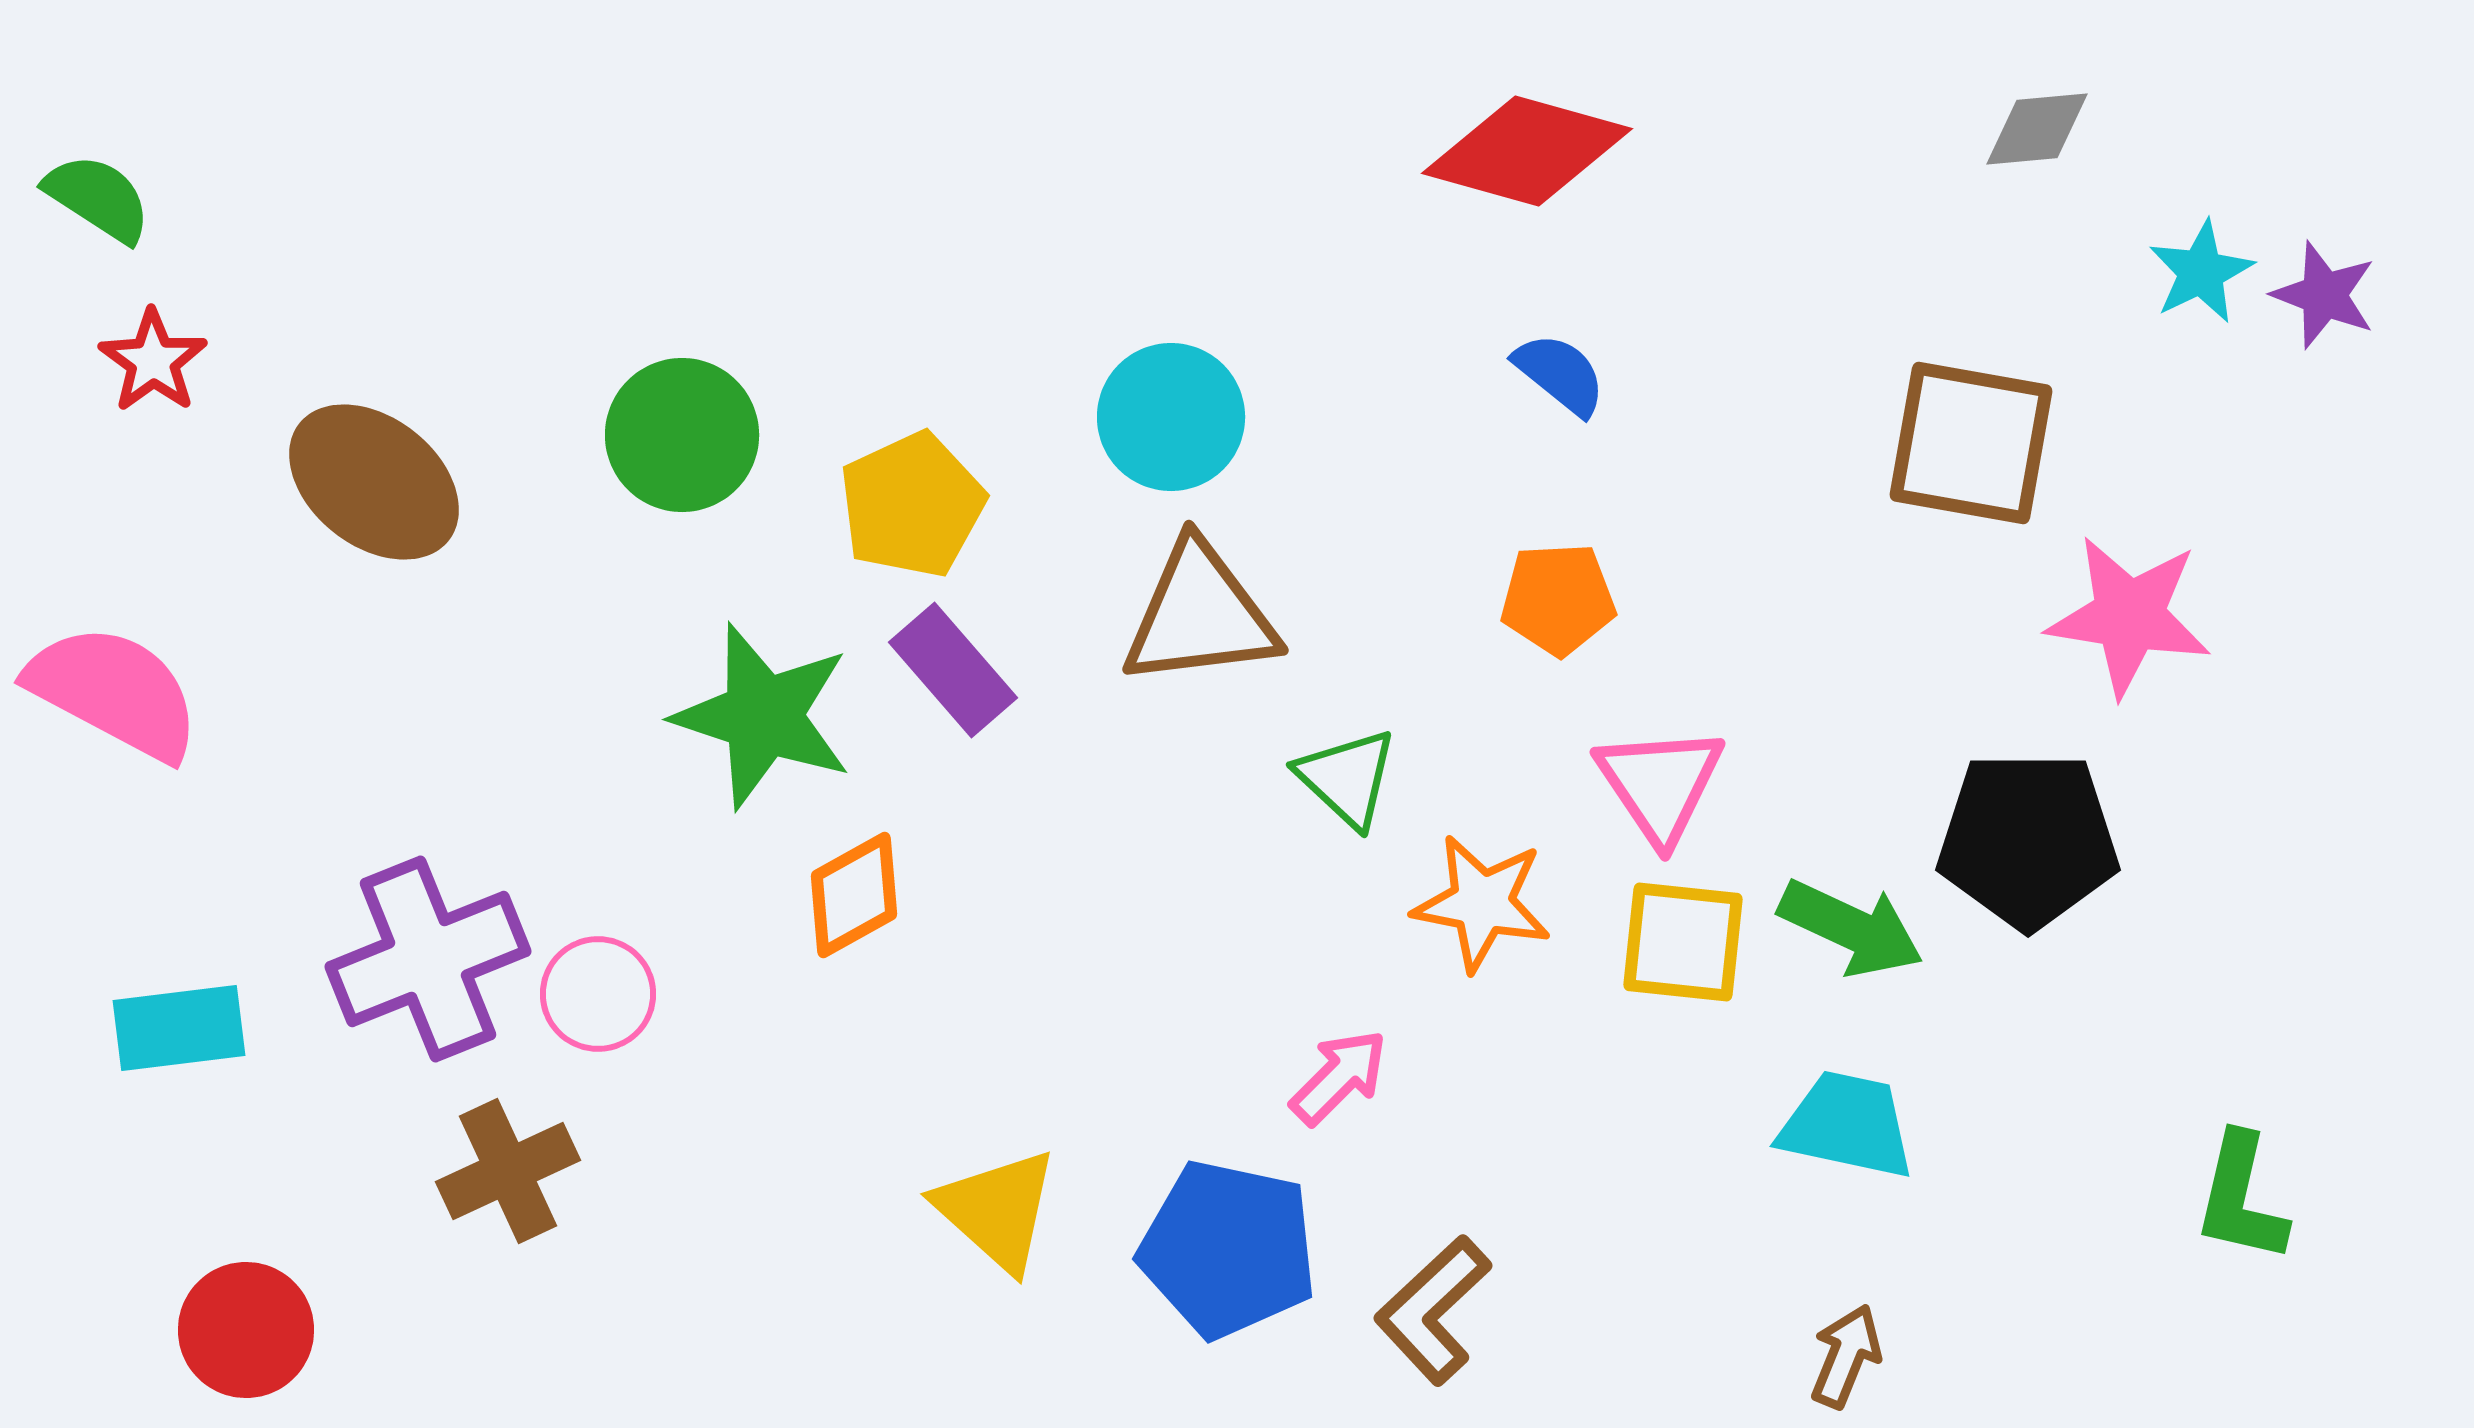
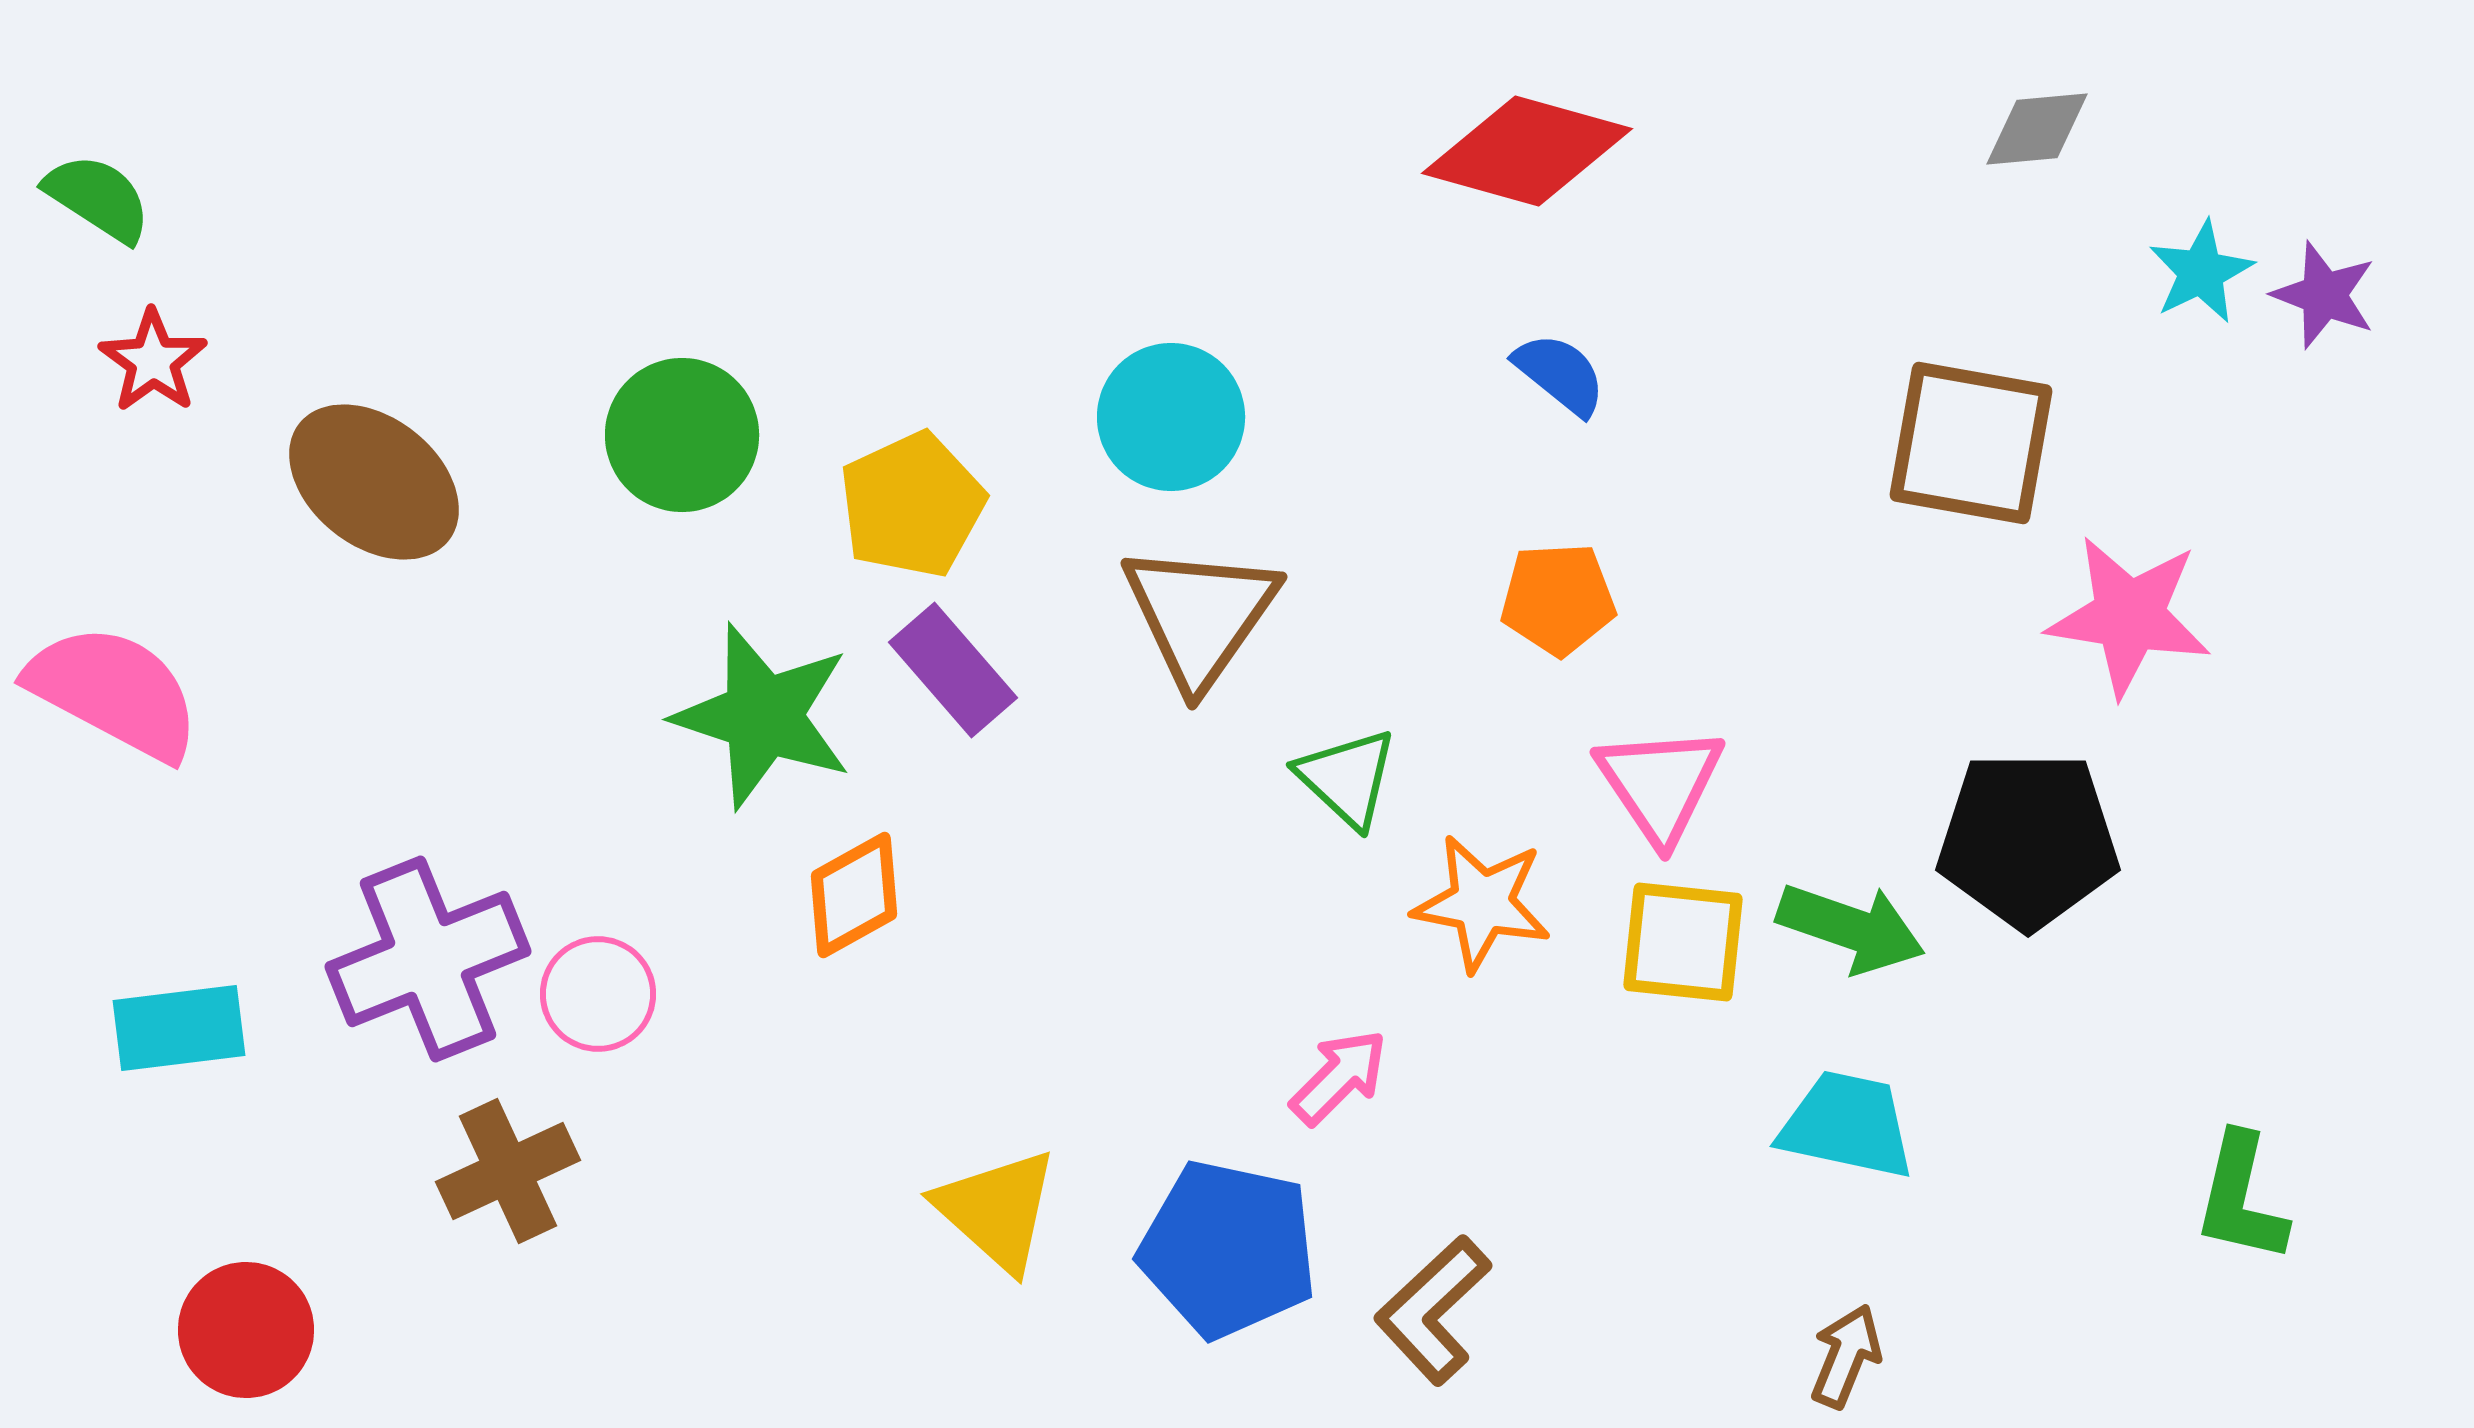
brown triangle: rotated 48 degrees counterclockwise
green arrow: rotated 6 degrees counterclockwise
